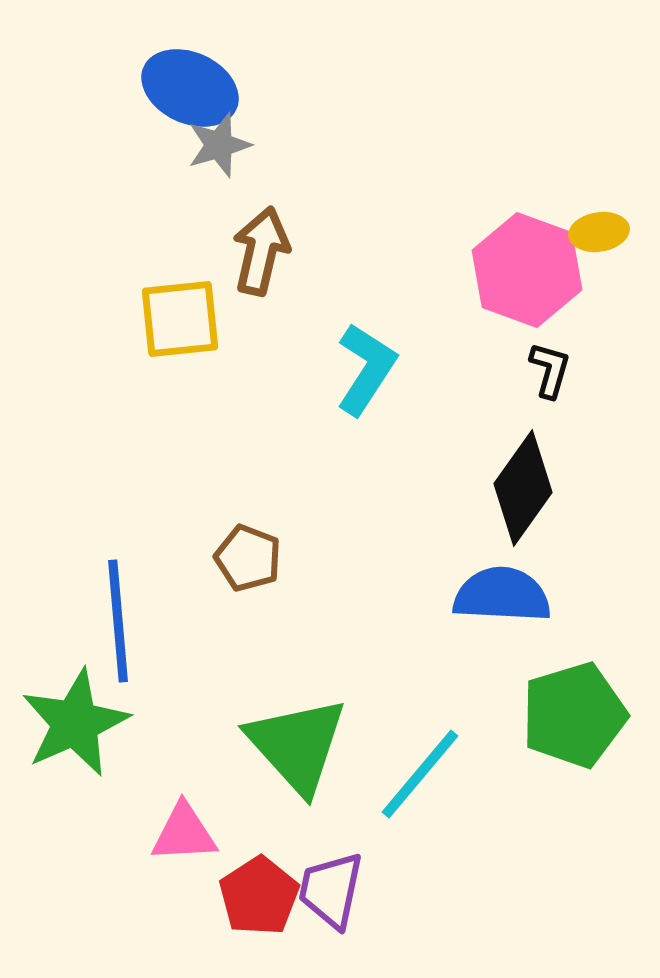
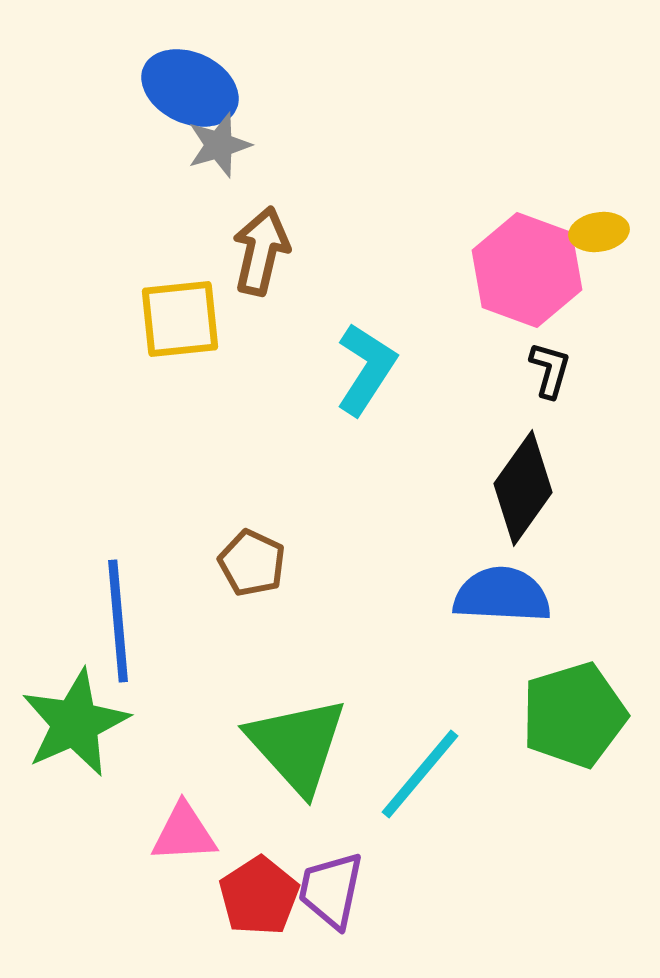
brown pentagon: moved 4 px right, 5 px down; rotated 4 degrees clockwise
